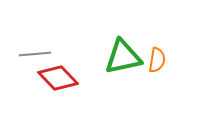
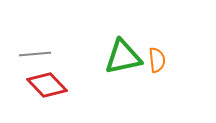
orange semicircle: rotated 15 degrees counterclockwise
red diamond: moved 11 px left, 7 px down
